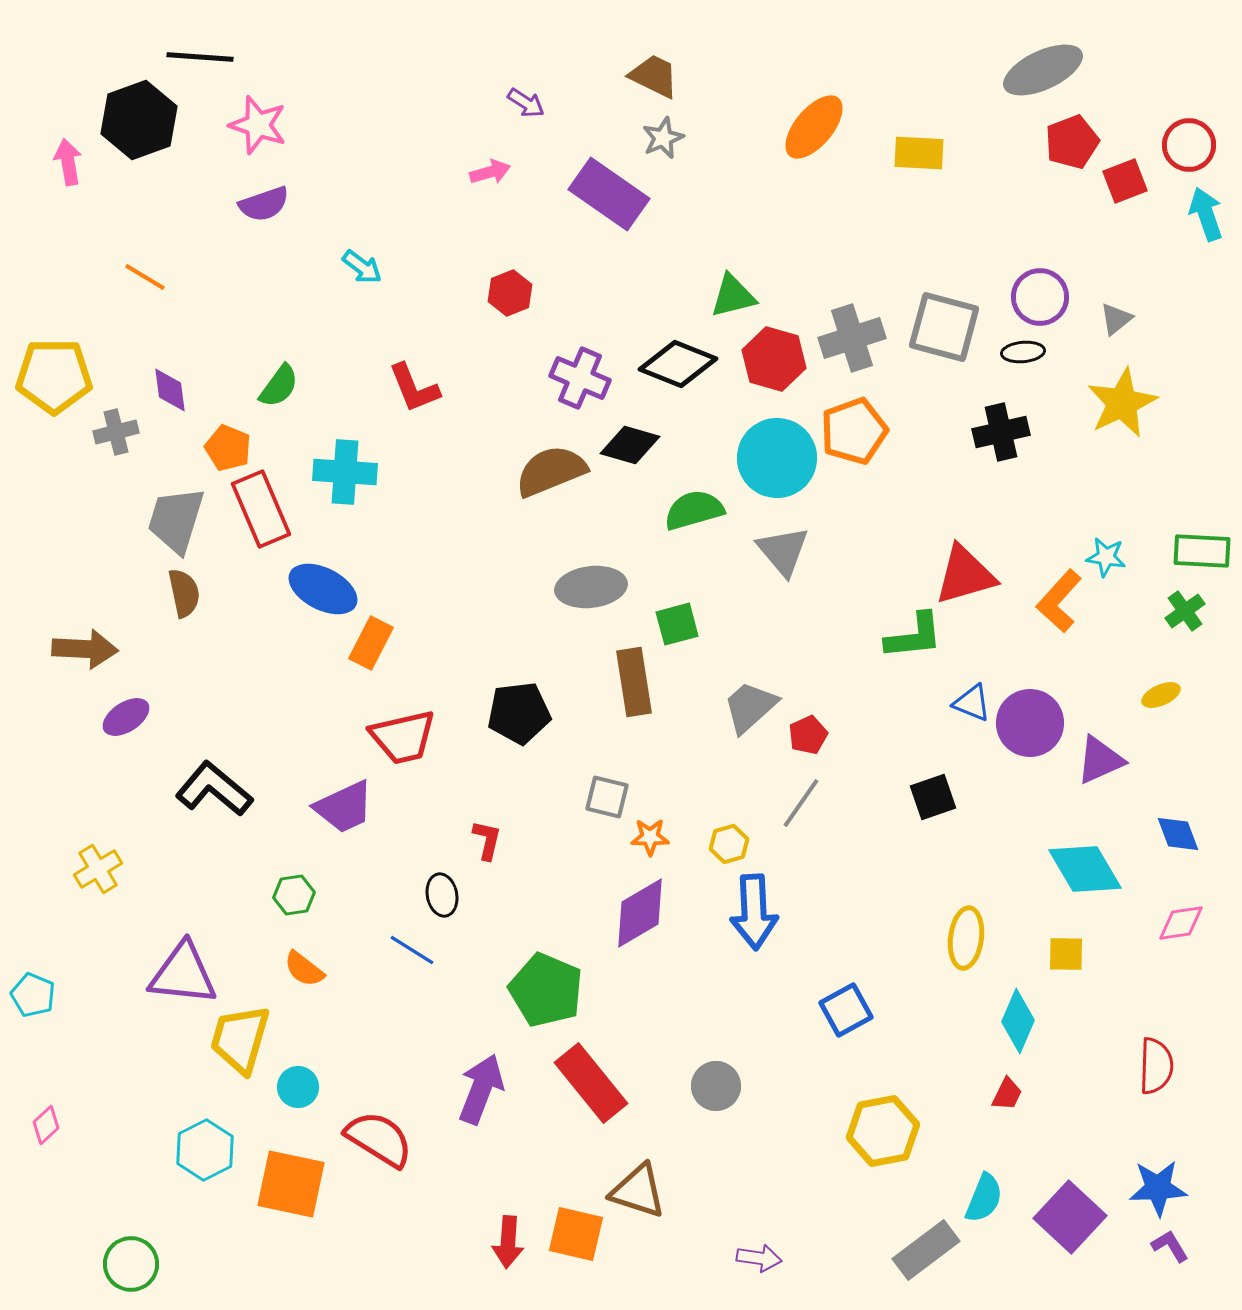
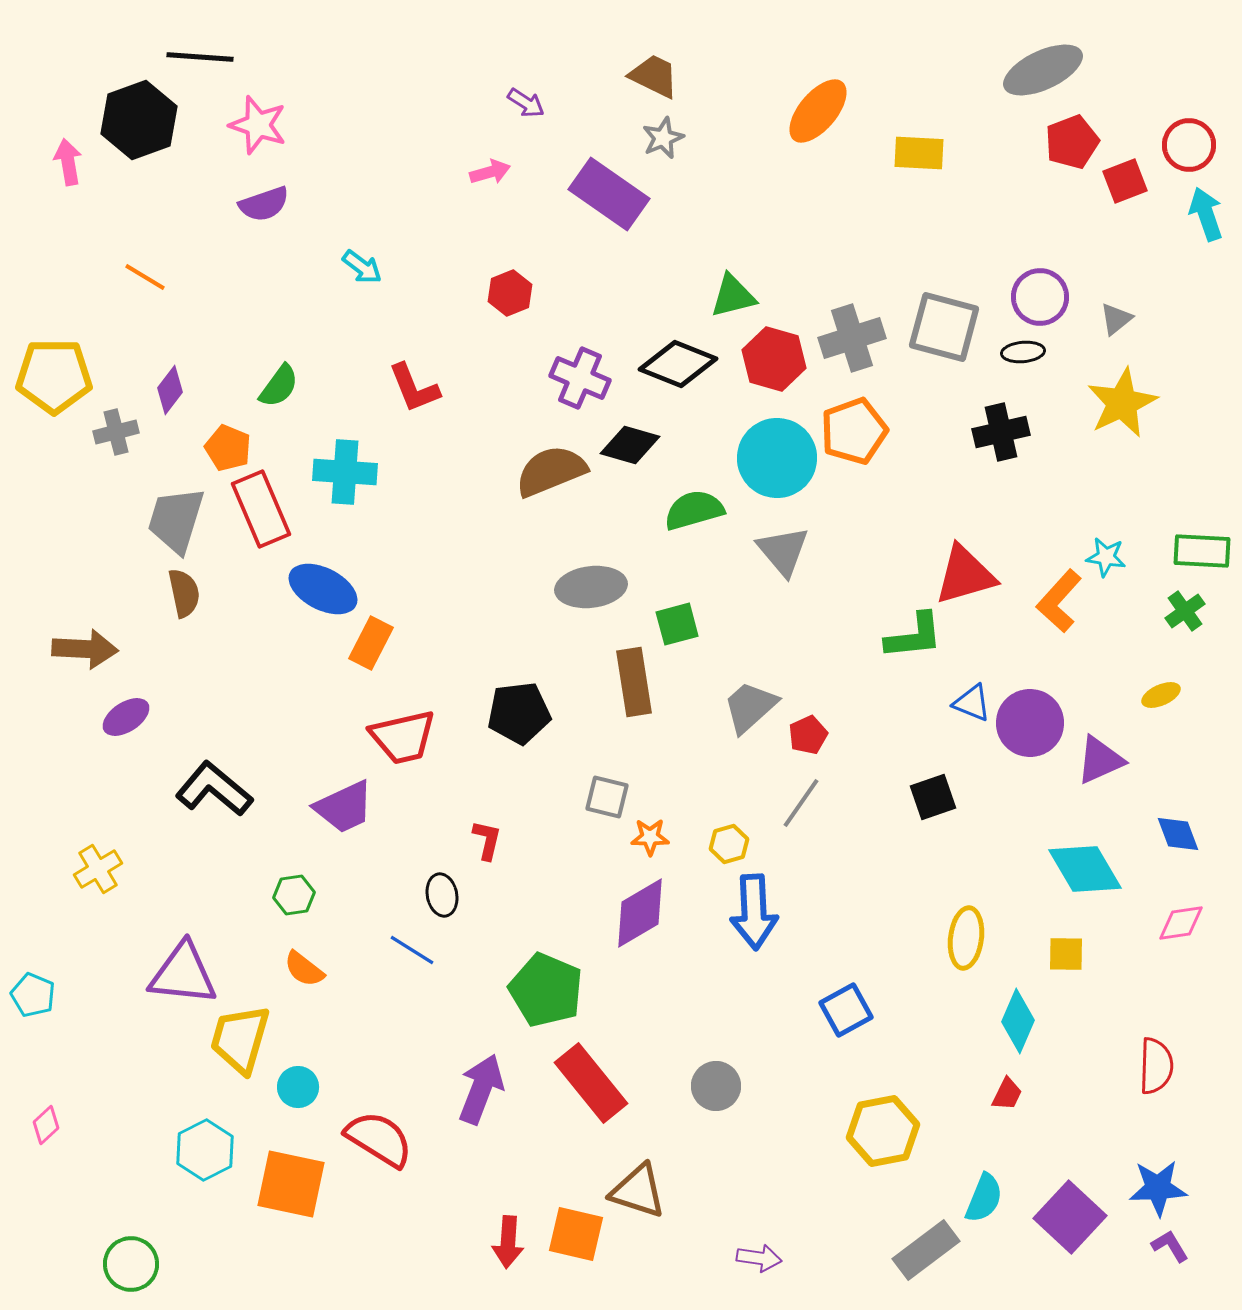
orange ellipse at (814, 127): moved 4 px right, 16 px up
purple diamond at (170, 390): rotated 45 degrees clockwise
